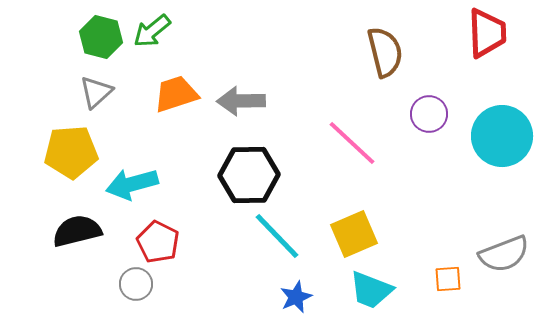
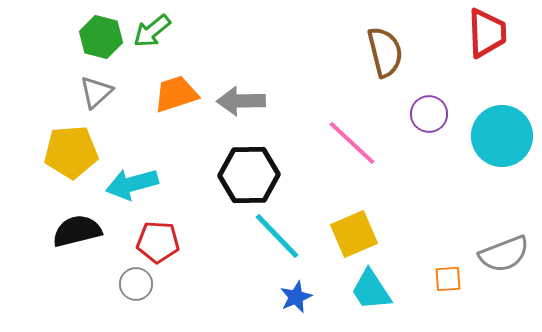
red pentagon: rotated 24 degrees counterclockwise
cyan trapezoid: rotated 36 degrees clockwise
